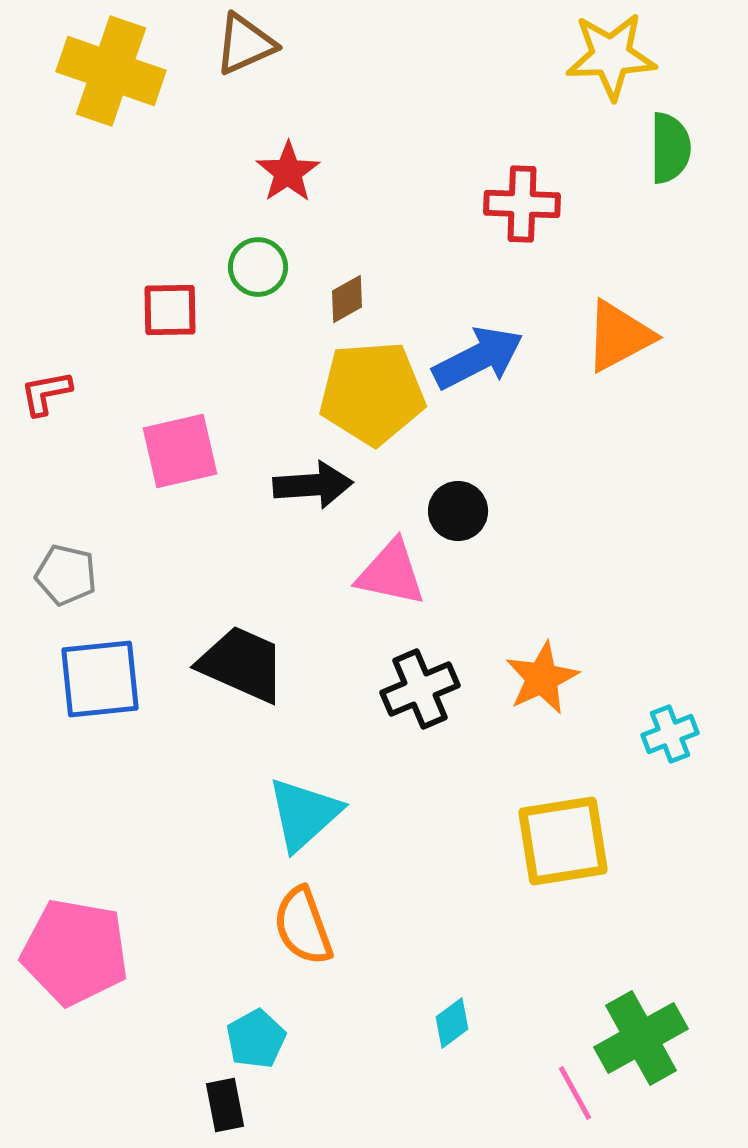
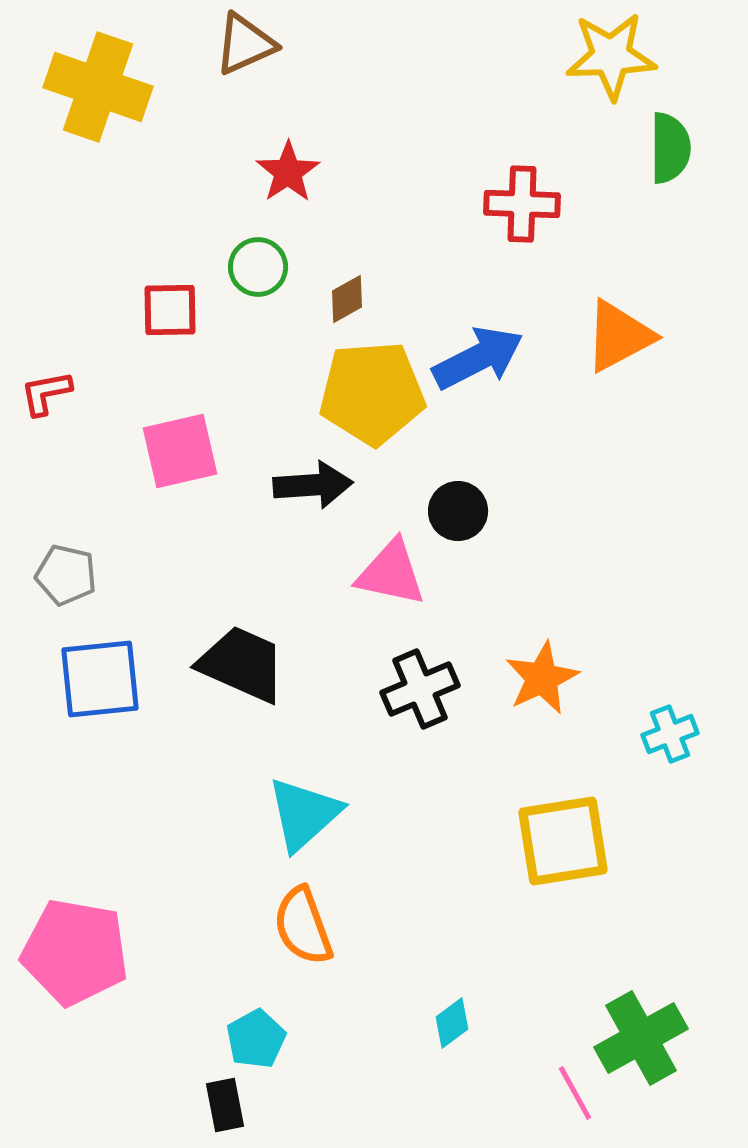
yellow cross: moved 13 px left, 16 px down
